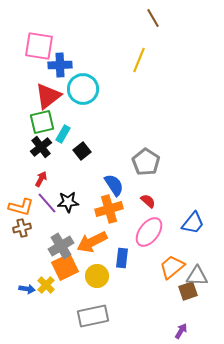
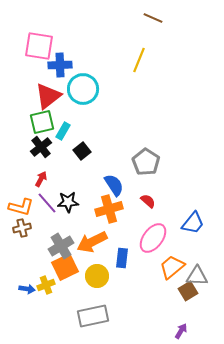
brown line: rotated 36 degrees counterclockwise
cyan rectangle: moved 3 px up
pink ellipse: moved 4 px right, 6 px down
yellow cross: rotated 24 degrees clockwise
brown square: rotated 12 degrees counterclockwise
